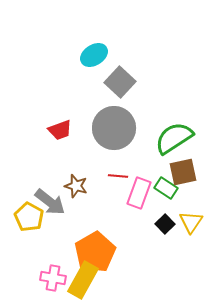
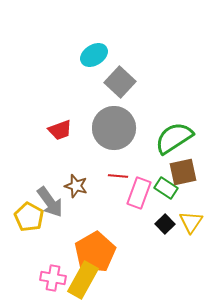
gray arrow: rotated 16 degrees clockwise
